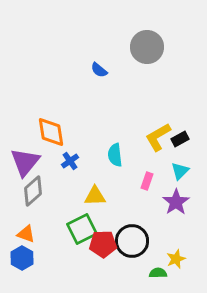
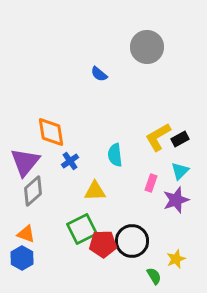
blue semicircle: moved 4 px down
pink rectangle: moved 4 px right, 2 px down
yellow triangle: moved 5 px up
purple star: moved 2 px up; rotated 16 degrees clockwise
green semicircle: moved 4 px left, 3 px down; rotated 60 degrees clockwise
